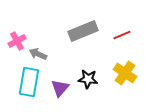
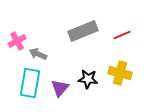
yellow cross: moved 5 px left; rotated 20 degrees counterclockwise
cyan rectangle: moved 1 px right, 1 px down
